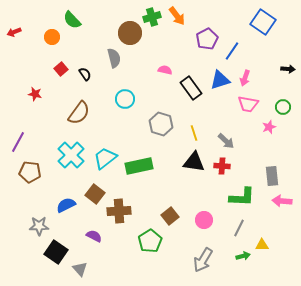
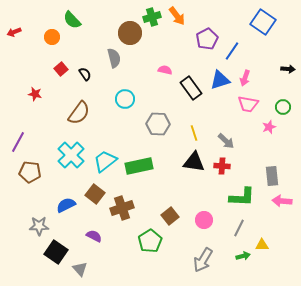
gray hexagon at (161, 124): moved 3 px left; rotated 15 degrees counterclockwise
cyan trapezoid at (105, 158): moved 3 px down
brown cross at (119, 211): moved 3 px right, 3 px up; rotated 15 degrees counterclockwise
